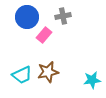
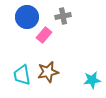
cyan trapezoid: rotated 105 degrees clockwise
